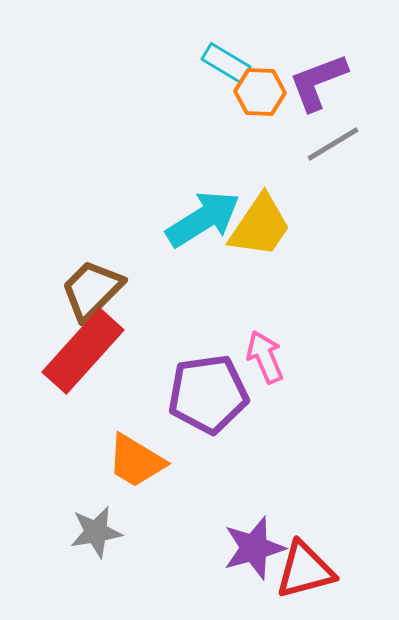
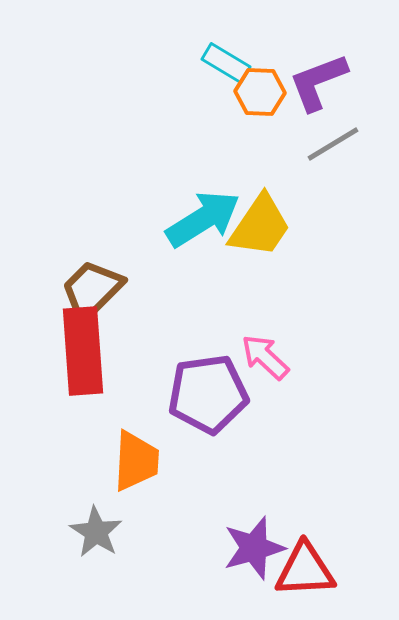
red rectangle: rotated 46 degrees counterclockwise
pink arrow: rotated 24 degrees counterclockwise
orange trapezoid: rotated 118 degrees counterclockwise
gray star: rotated 30 degrees counterclockwise
red triangle: rotated 12 degrees clockwise
